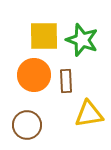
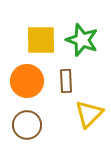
yellow square: moved 3 px left, 4 px down
orange circle: moved 7 px left, 6 px down
yellow triangle: rotated 36 degrees counterclockwise
